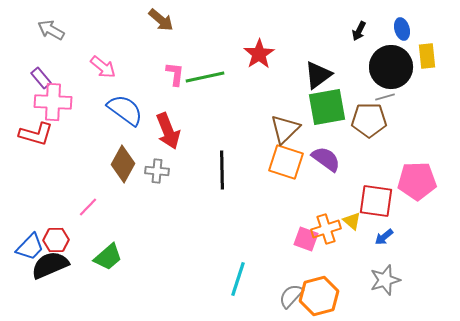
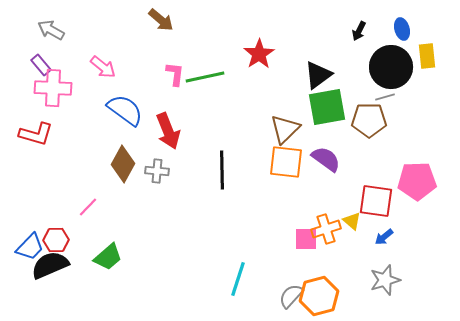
purple rectangle: moved 13 px up
pink cross: moved 14 px up
orange square: rotated 12 degrees counterclockwise
pink square: rotated 20 degrees counterclockwise
